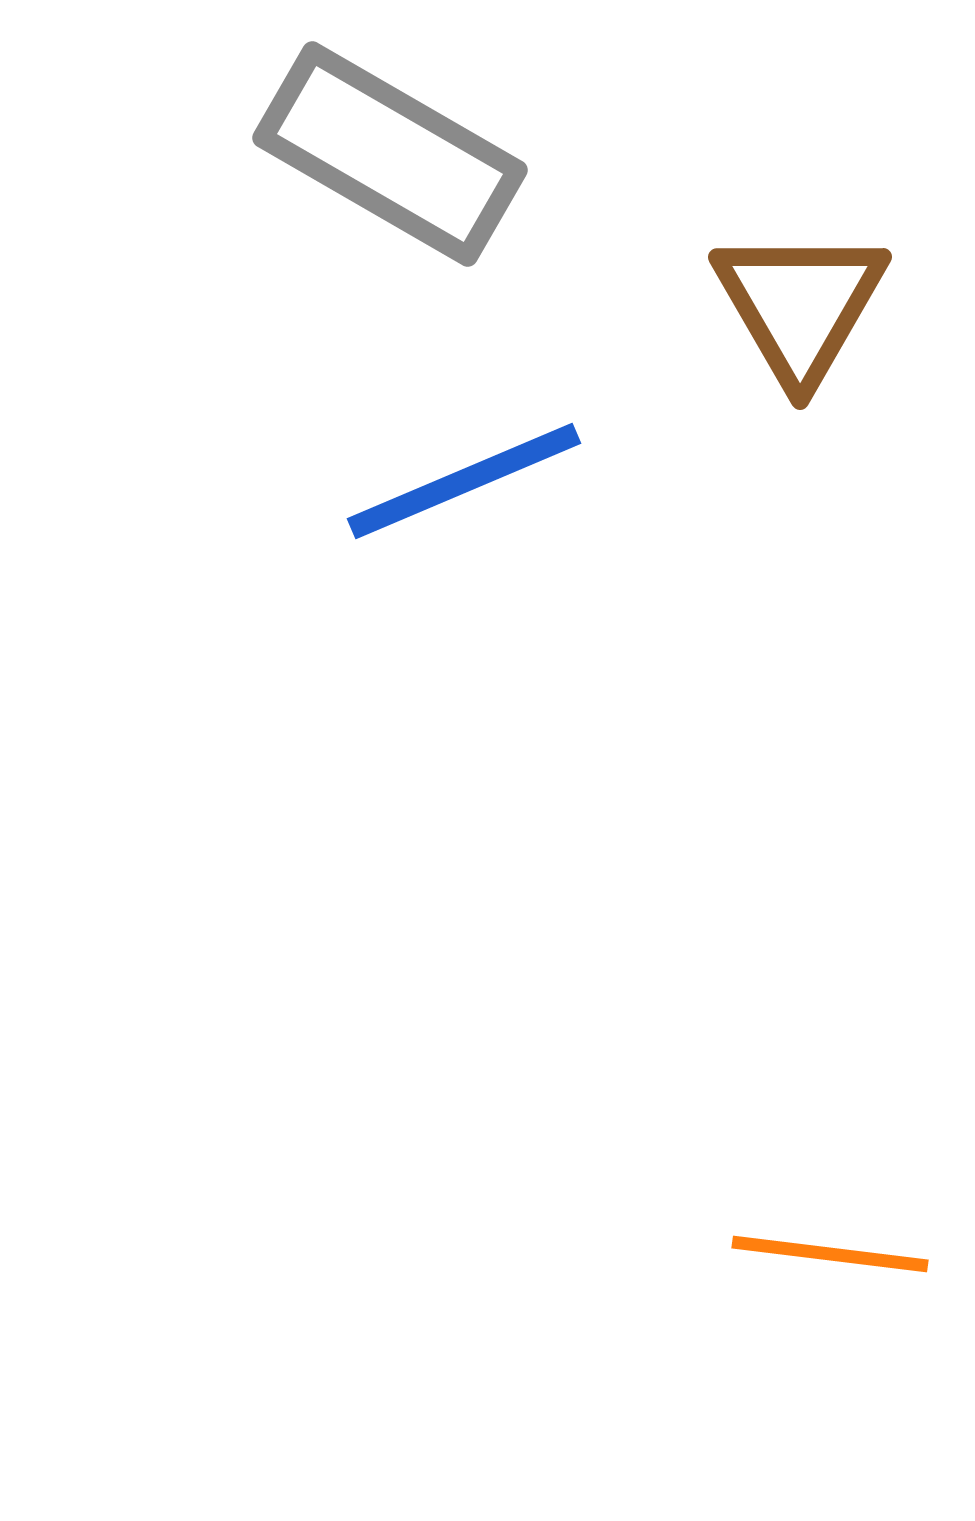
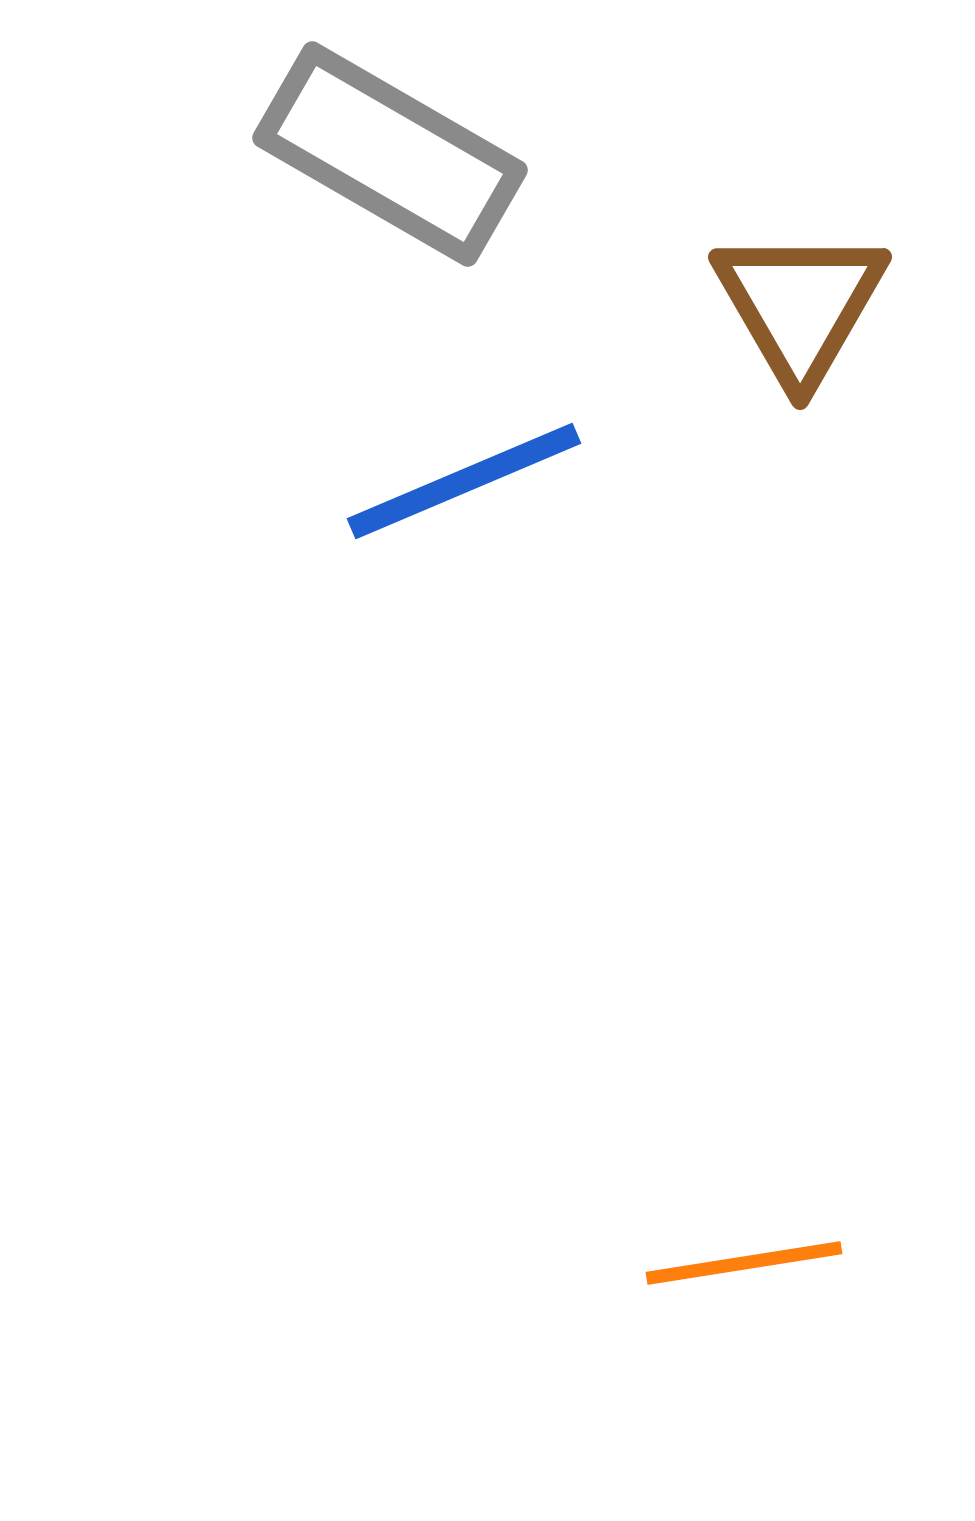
orange line: moved 86 px left, 9 px down; rotated 16 degrees counterclockwise
